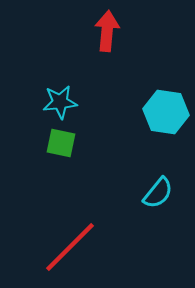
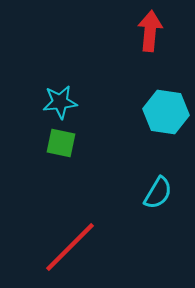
red arrow: moved 43 px right
cyan semicircle: rotated 8 degrees counterclockwise
